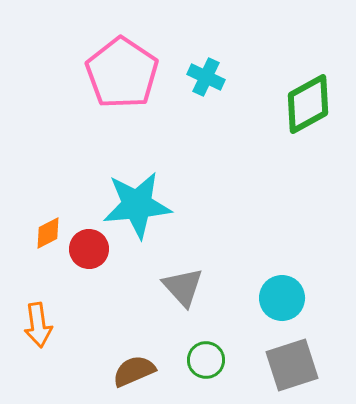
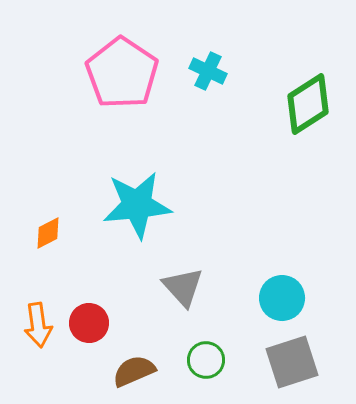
cyan cross: moved 2 px right, 6 px up
green diamond: rotated 4 degrees counterclockwise
red circle: moved 74 px down
gray square: moved 3 px up
